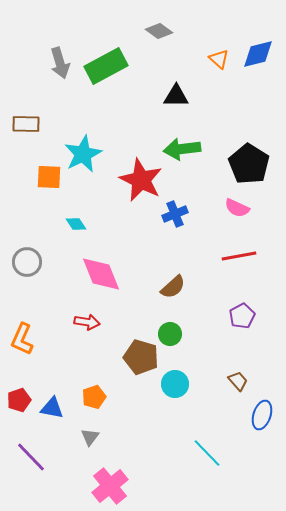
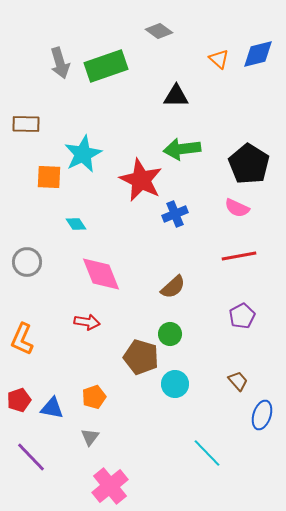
green rectangle: rotated 9 degrees clockwise
